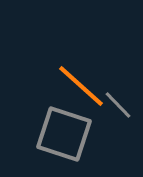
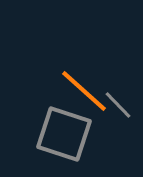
orange line: moved 3 px right, 5 px down
